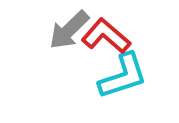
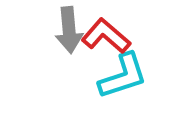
gray arrow: rotated 51 degrees counterclockwise
